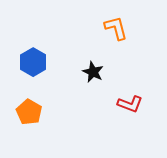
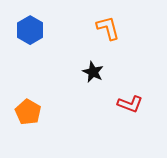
orange L-shape: moved 8 px left
blue hexagon: moved 3 px left, 32 px up
orange pentagon: moved 1 px left
